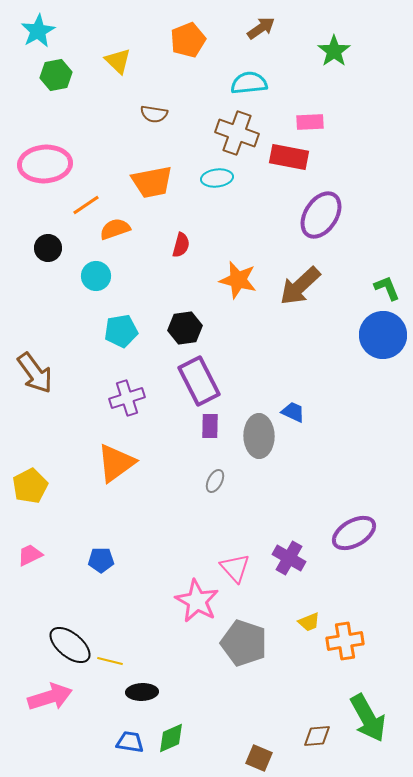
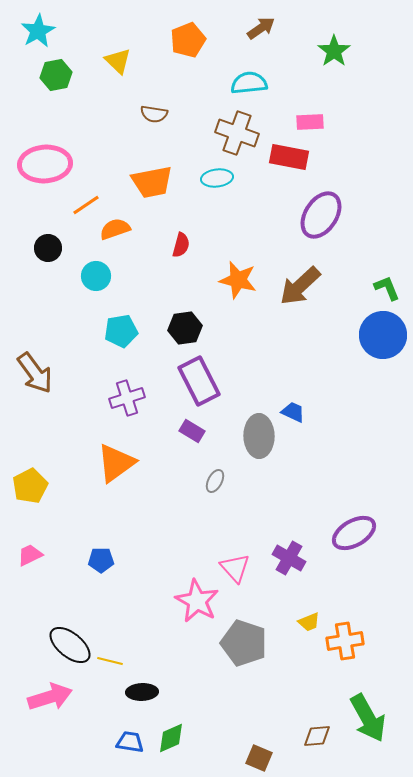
purple rectangle at (210, 426): moved 18 px left, 5 px down; rotated 60 degrees counterclockwise
